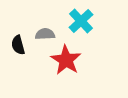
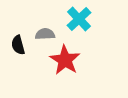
cyan cross: moved 2 px left, 2 px up
red star: moved 1 px left
